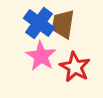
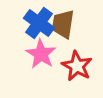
pink star: moved 2 px up
red star: moved 2 px right, 1 px up
